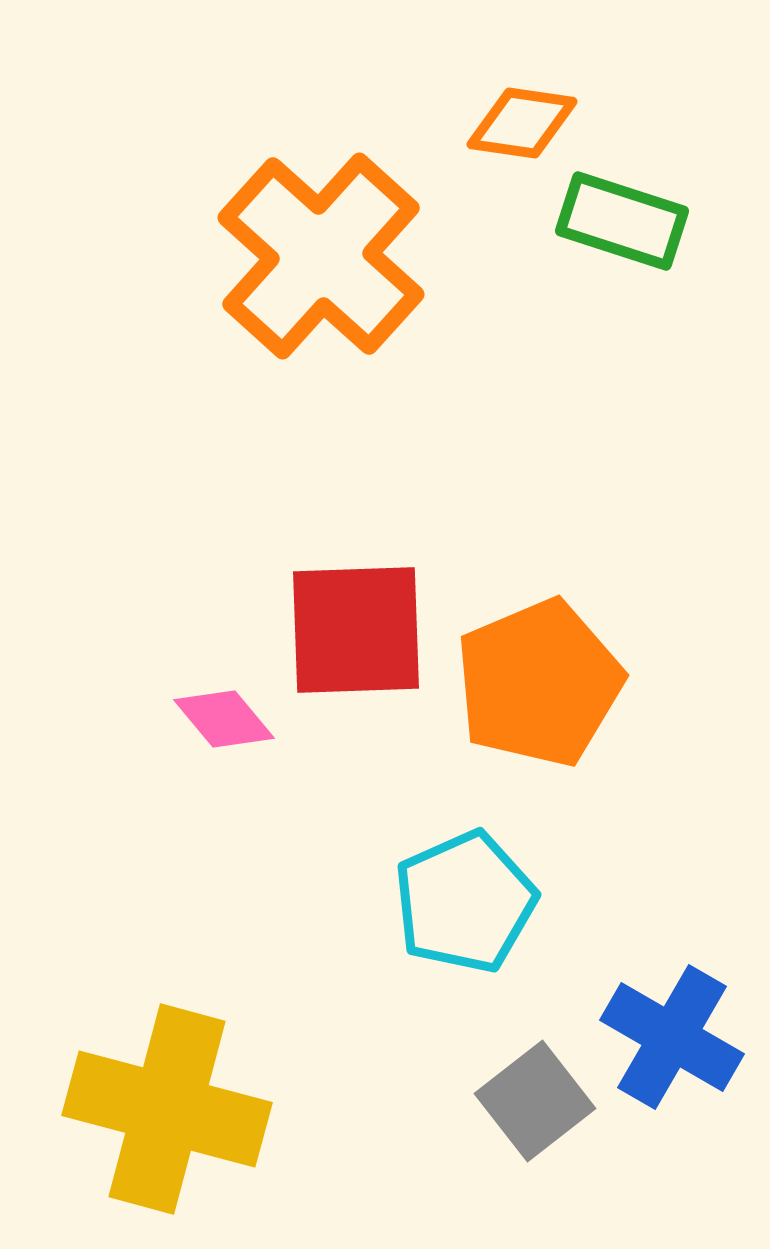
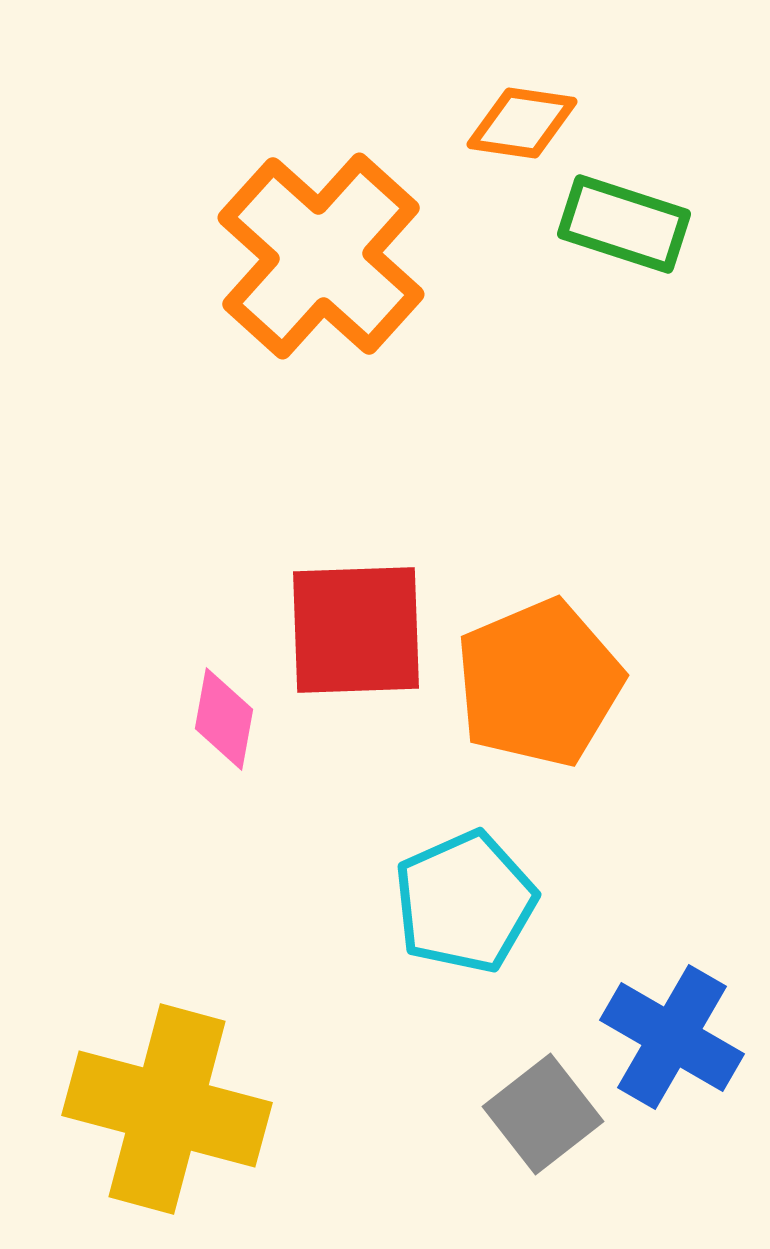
green rectangle: moved 2 px right, 3 px down
pink diamond: rotated 50 degrees clockwise
gray square: moved 8 px right, 13 px down
